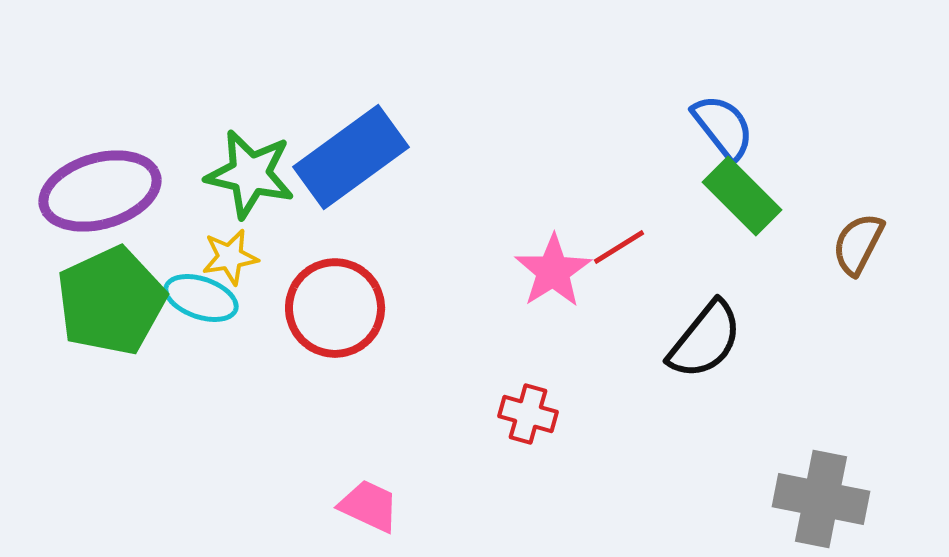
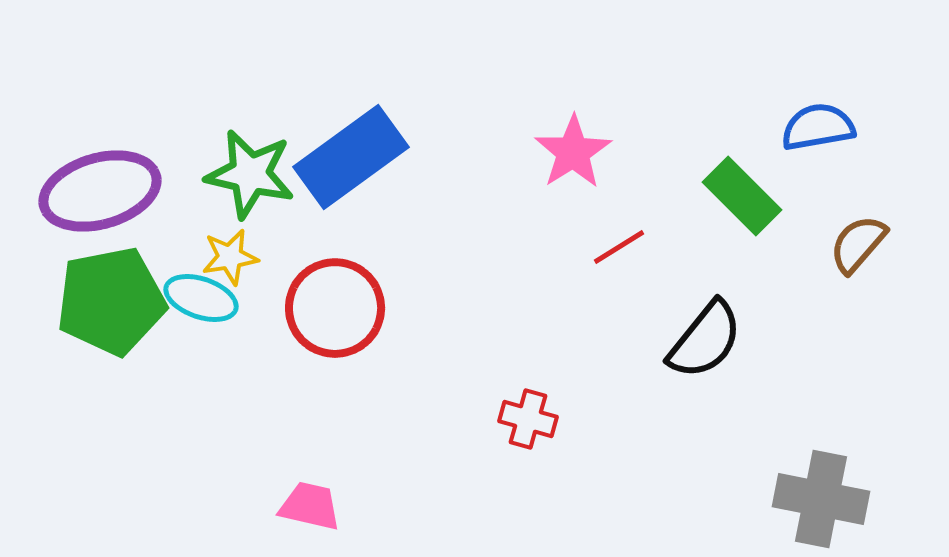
blue semicircle: moved 95 px right; rotated 62 degrees counterclockwise
brown semicircle: rotated 14 degrees clockwise
pink star: moved 20 px right, 119 px up
green pentagon: rotated 14 degrees clockwise
red cross: moved 5 px down
pink trapezoid: moved 59 px left; rotated 12 degrees counterclockwise
